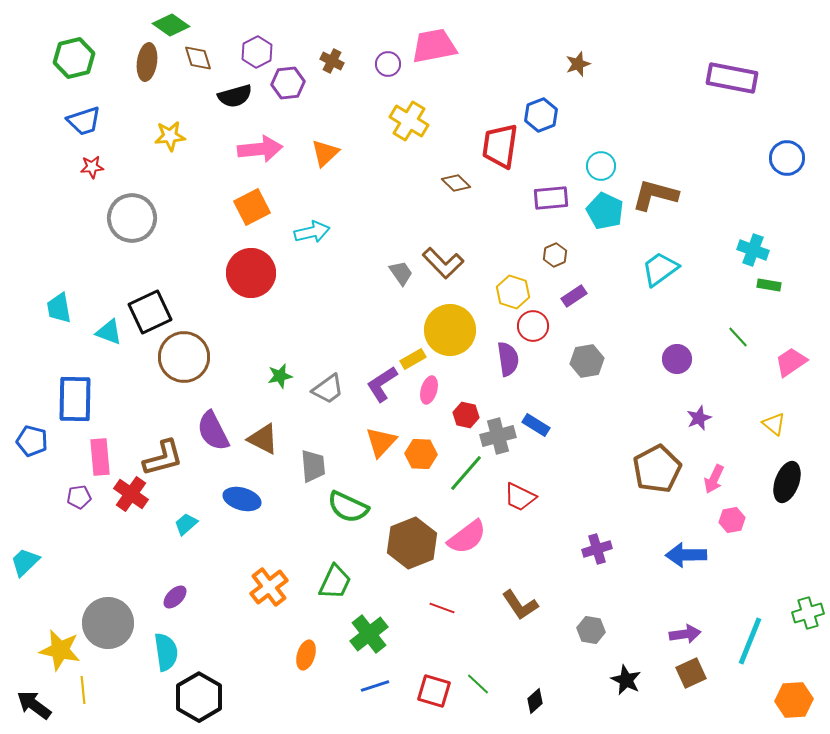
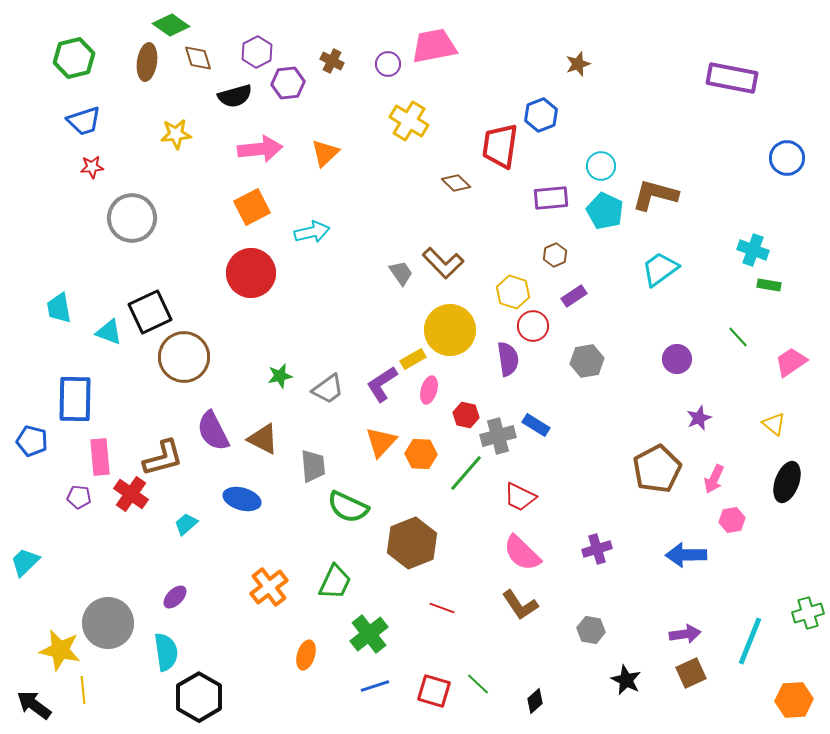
yellow star at (170, 136): moved 6 px right, 2 px up
purple pentagon at (79, 497): rotated 15 degrees clockwise
pink semicircle at (467, 537): moved 55 px right, 16 px down; rotated 81 degrees clockwise
